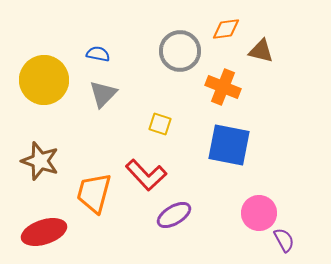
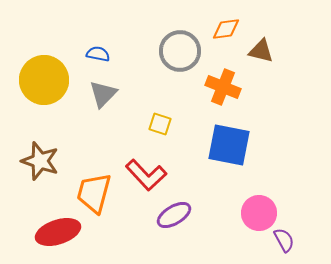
red ellipse: moved 14 px right
